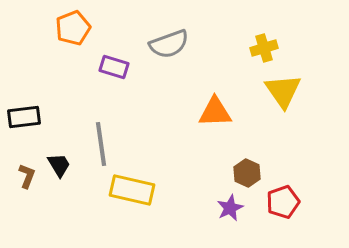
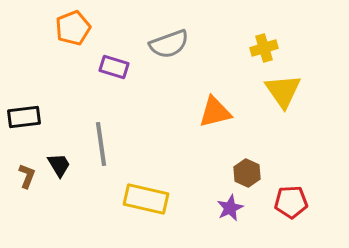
orange triangle: rotated 12 degrees counterclockwise
yellow rectangle: moved 14 px right, 9 px down
red pentagon: moved 8 px right; rotated 16 degrees clockwise
